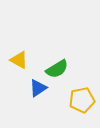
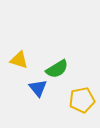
yellow triangle: rotated 12 degrees counterclockwise
blue triangle: rotated 36 degrees counterclockwise
